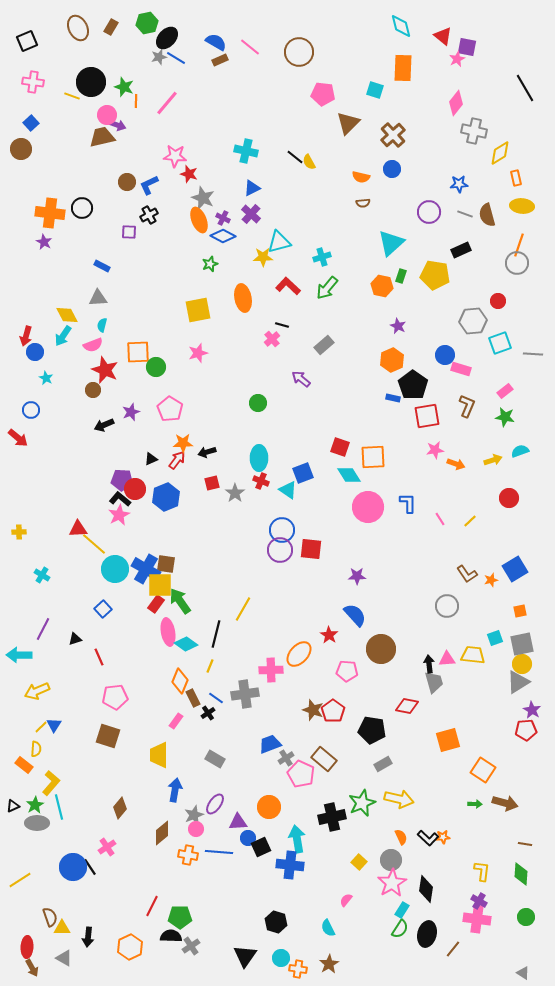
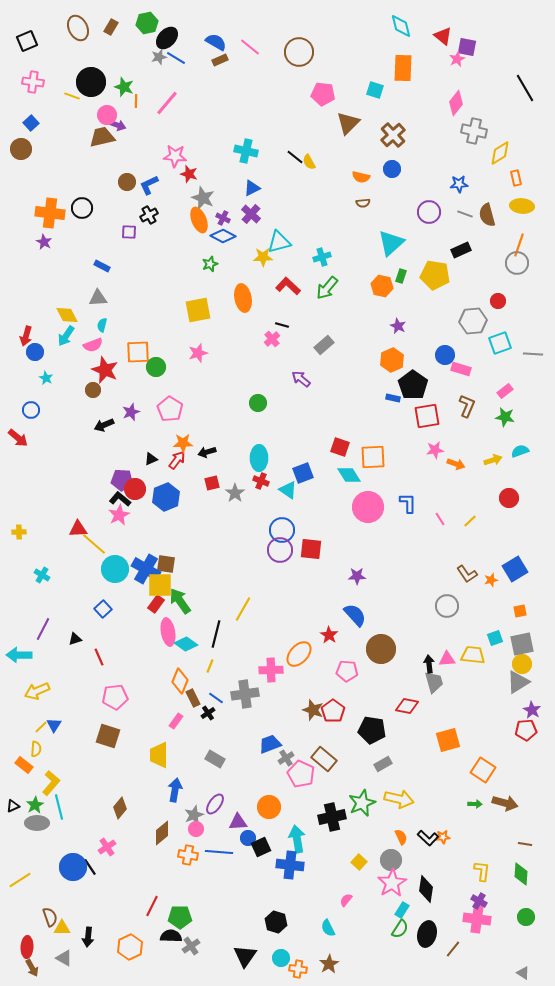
cyan arrow at (63, 336): moved 3 px right
